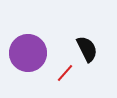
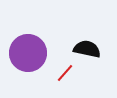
black semicircle: rotated 52 degrees counterclockwise
